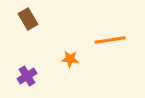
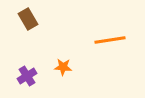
orange star: moved 7 px left, 8 px down
